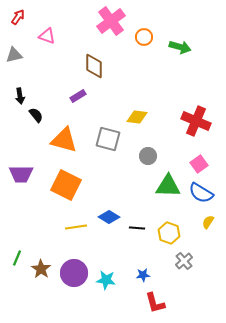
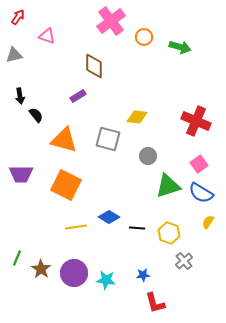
green triangle: rotated 20 degrees counterclockwise
